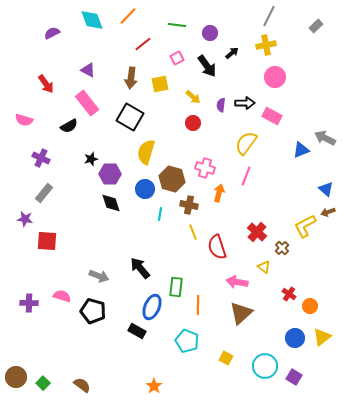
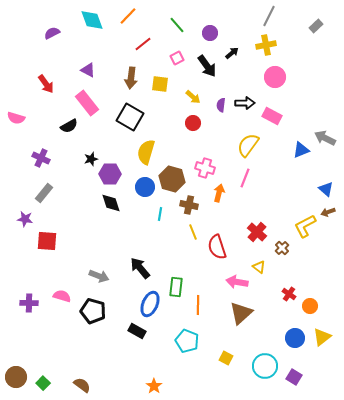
green line at (177, 25): rotated 42 degrees clockwise
yellow square at (160, 84): rotated 18 degrees clockwise
pink semicircle at (24, 120): moved 8 px left, 2 px up
yellow semicircle at (246, 143): moved 2 px right, 2 px down
pink line at (246, 176): moved 1 px left, 2 px down
blue circle at (145, 189): moved 2 px up
yellow triangle at (264, 267): moved 5 px left
blue ellipse at (152, 307): moved 2 px left, 3 px up
